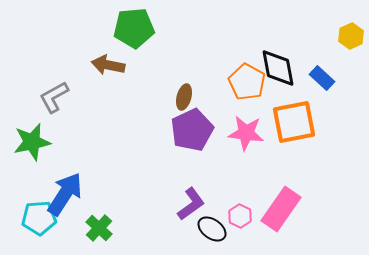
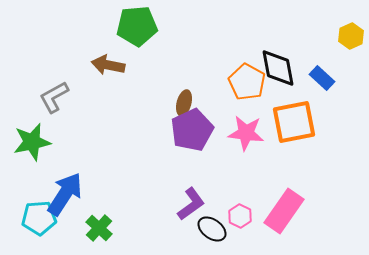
green pentagon: moved 3 px right, 2 px up
brown ellipse: moved 6 px down
pink rectangle: moved 3 px right, 2 px down
